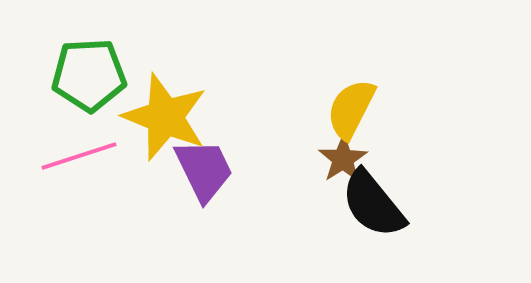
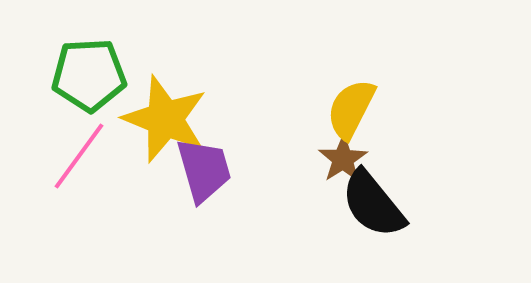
yellow star: moved 2 px down
pink line: rotated 36 degrees counterclockwise
purple trapezoid: rotated 10 degrees clockwise
